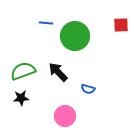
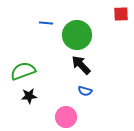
red square: moved 11 px up
green circle: moved 2 px right, 1 px up
black arrow: moved 23 px right, 7 px up
blue semicircle: moved 3 px left, 2 px down
black star: moved 8 px right, 2 px up
pink circle: moved 1 px right, 1 px down
